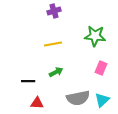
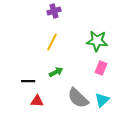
green star: moved 2 px right, 5 px down
yellow line: moved 1 px left, 2 px up; rotated 54 degrees counterclockwise
gray semicircle: rotated 55 degrees clockwise
red triangle: moved 2 px up
